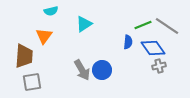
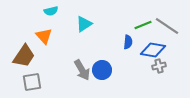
orange triangle: rotated 18 degrees counterclockwise
blue diamond: moved 2 px down; rotated 45 degrees counterclockwise
brown trapezoid: rotated 30 degrees clockwise
